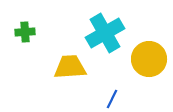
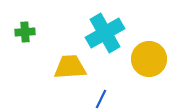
blue line: moved 11 px left
